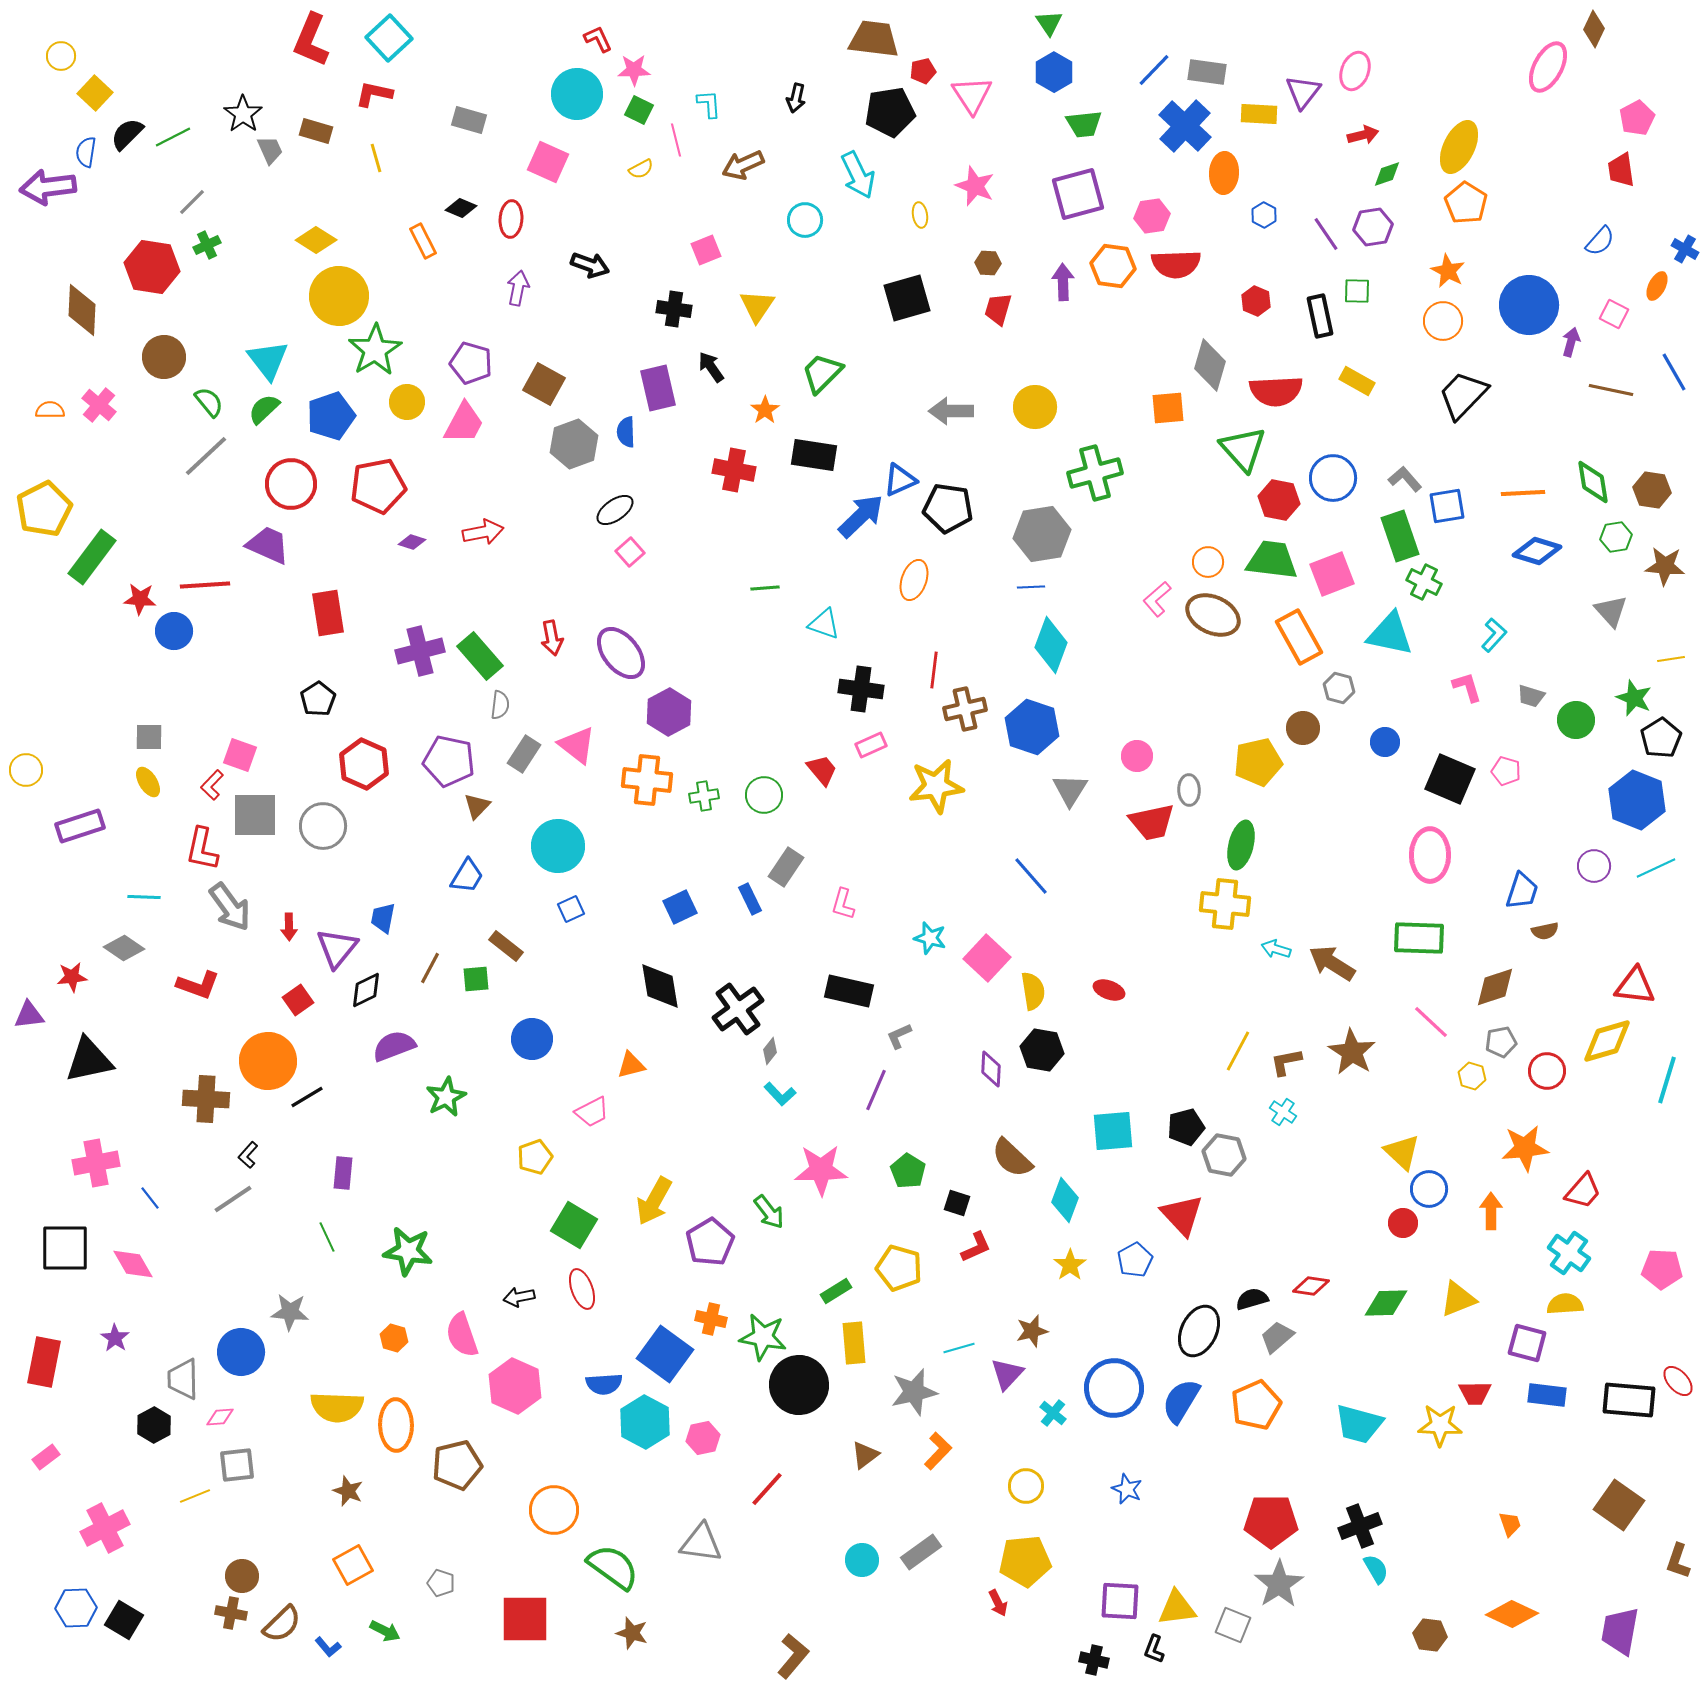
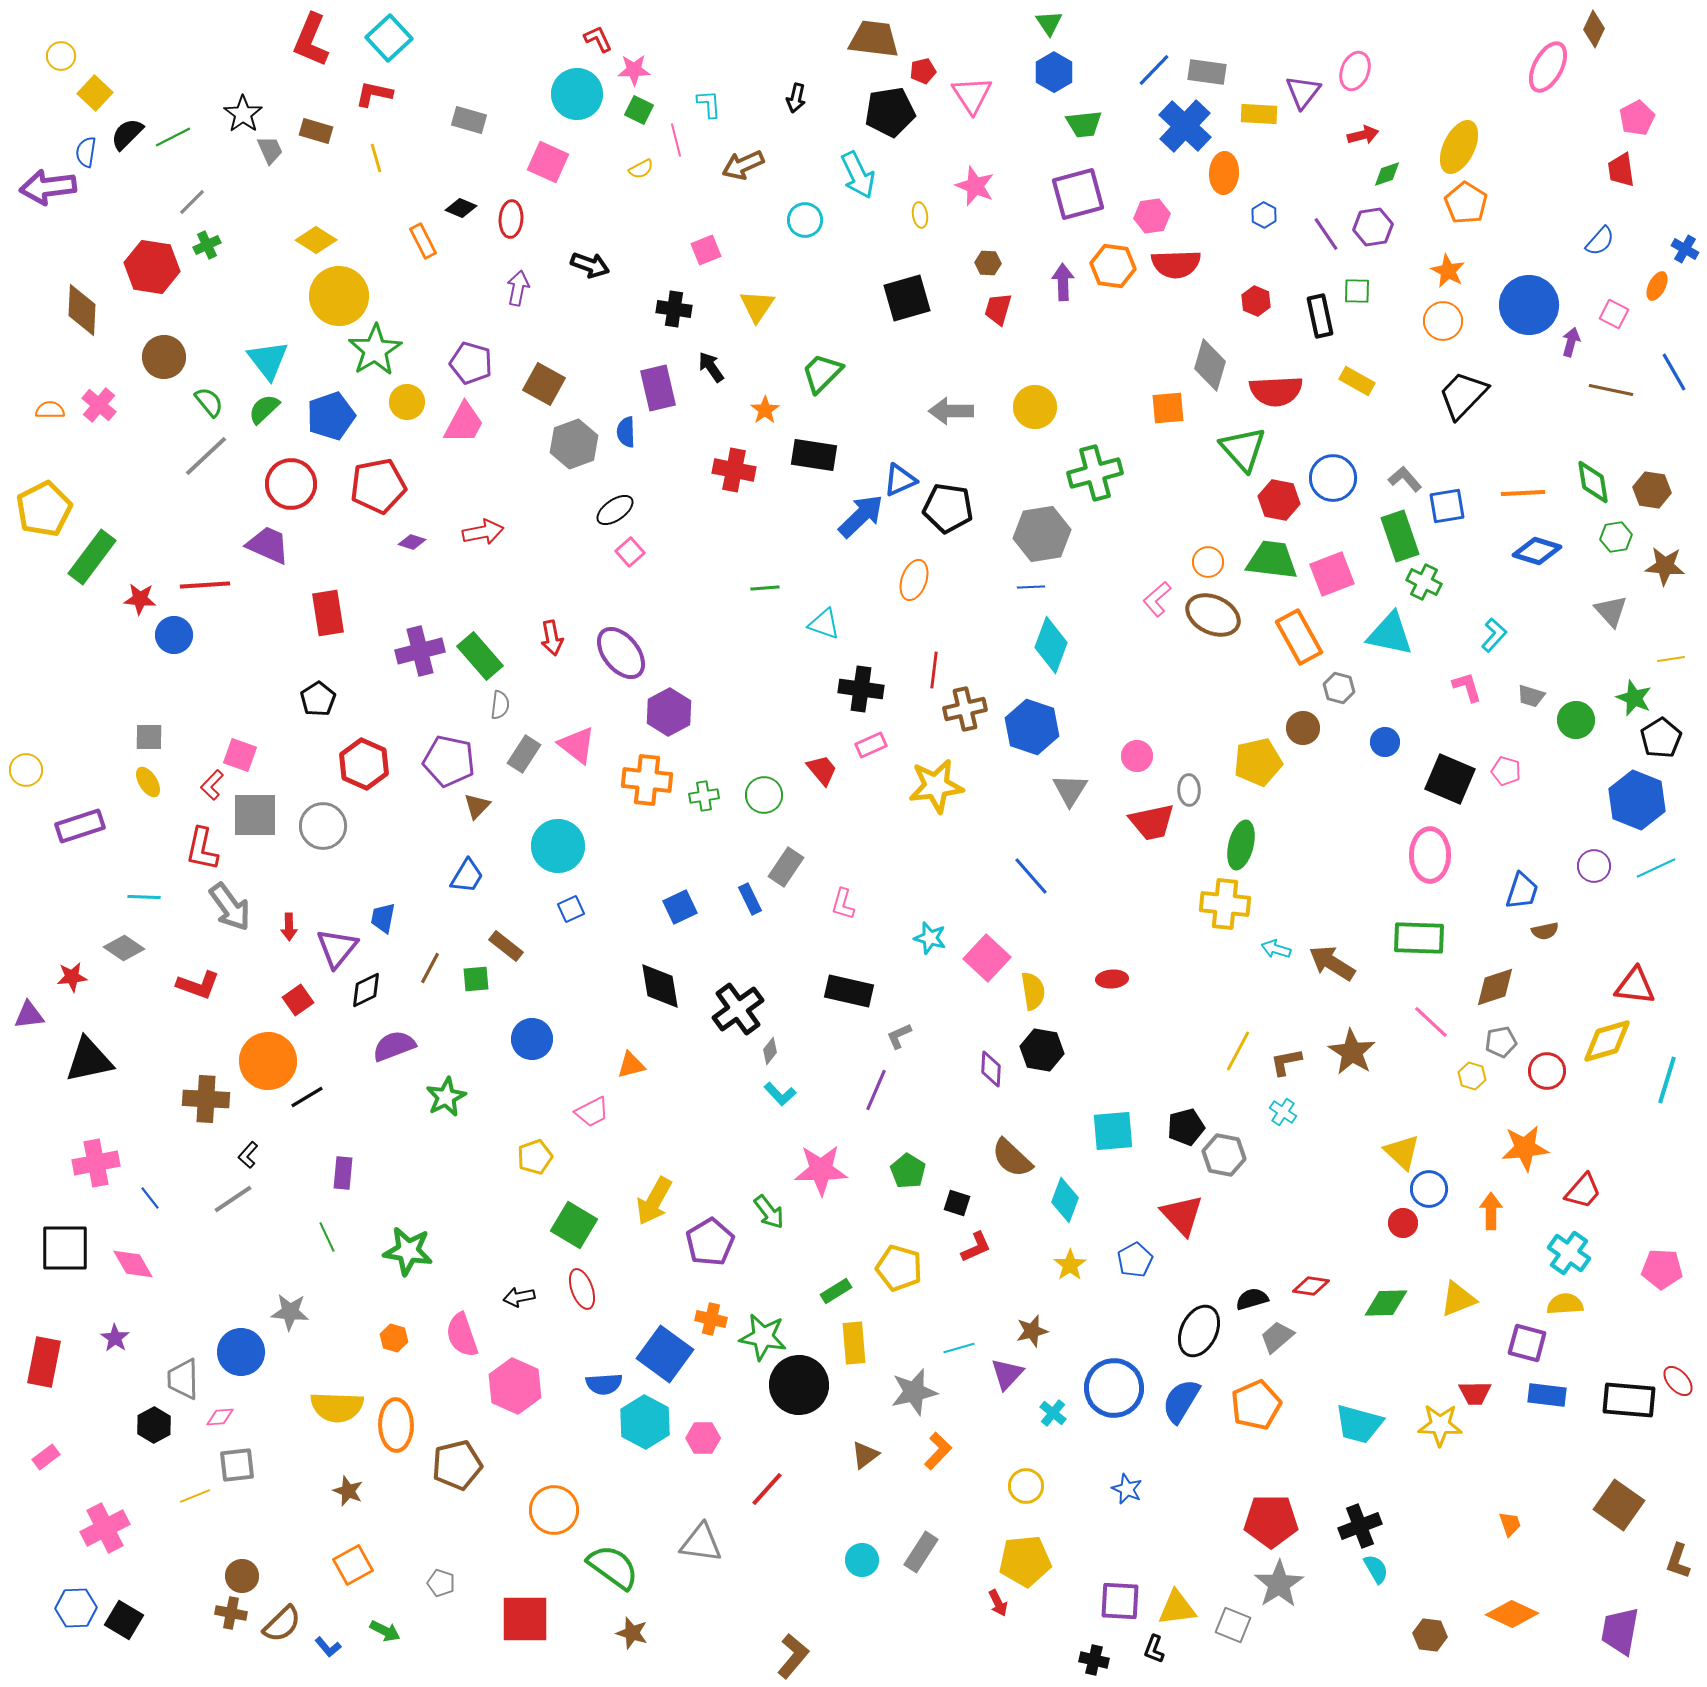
blue circle at (174, 631): moved 4 px down
red ellipse at (1109, 990): moved 3 px right, 11 px up; rotated 24 degrees counterclockwise
pink hexagon at (703, 1438): rotated 12 degrees clockwise
gray rectangle at (921, 1552): rotated 21 degrees counterclockwise
